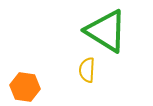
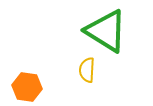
orange hexagon: moved 2 px right
